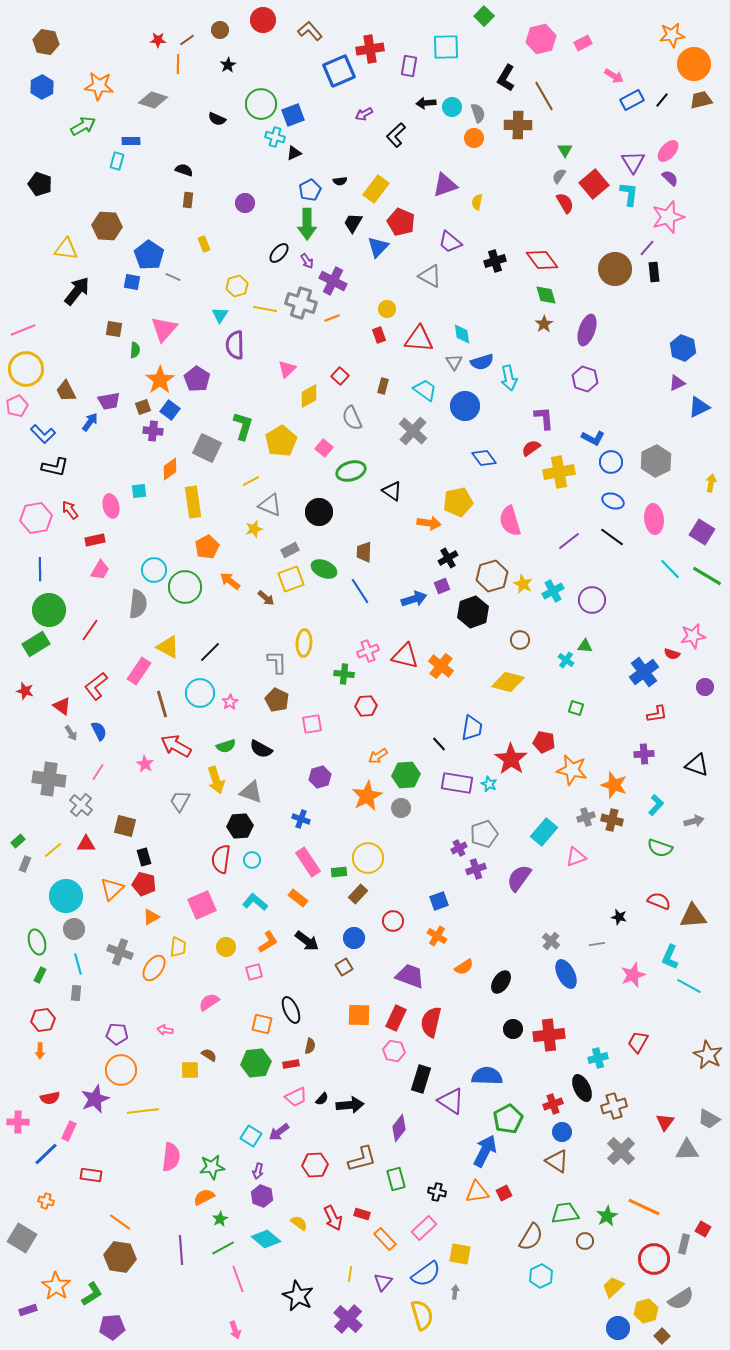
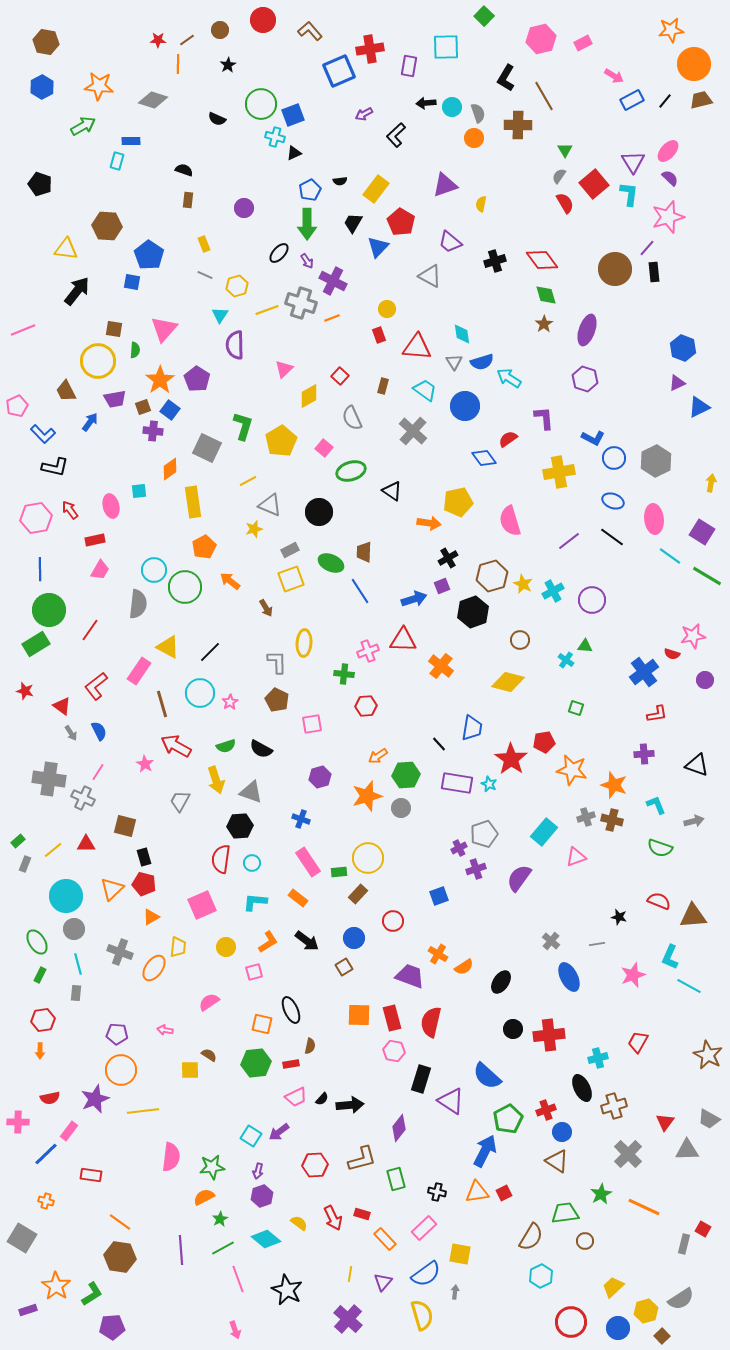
orange star at (672, 35): moved 1 px left, 5 px up
black line at (662, 100): moved 3 px right, 1 px down
yellow semicircle at (477, 202): moved 4 px right, 2 px down
purple circle at (245, 203): moved 1 px left, 5 px down
red pentagon at (401, 222): rotated 8 degrees clockwise
gray line at (173, 277): moved 32 px right, 2 px up
yellow line at (265, 309): moved 2 px right, 1 px down; rotated 30 degrees counterclockwise
red triangle at (419, 339): moved 2 px left, 8 px down
yellow circle at (26, 369): moved 72 px right, 8 px up
pink triangle at (287, 369): moved 3 px left
cyan arrow at (509, 378): rotated 135 degrees clockwise
purple trapezoid at (109, 401): moved 6 px right, 2 px up
red semicircle at (531, 448): moved 23 px left, 9 px up
blue circle at (611, 462): moved 3 px right, 4 px up
yellow line at (251, 481): moved 3 px left
orange pentagon at (207, 547): moved 3 px left
green ellipse at (324, 569): moved 7 px right, 6 px up
cyan line at (670, 569): moved 13 px up; rotated 10 degrees counterclockwise
brown arrow at (266, 598): moved 10 px down; rotated 18 degrees clockwise
red triangle at (405, 656): moved 2 px left, 16 px up; rotated 12 degrees counterclockwise
purple circle at (705, 687): moved 7 px up
red pentagon at (544, 742): rotated 20 degrees counterclockwise
orange star at (367, 796): rotated 12 degrees clockwise
gray cross at (81, 805): moved 2 px right, 7 px up; rotated 15 degrees counterclockwise
cyan L-shape at (656, 805): rotated 65 degrees counterclockwise
cyan circle at (252, 860): moved 3 px down
blue square at (439, 901): moved 5 px up
cyan L-shape at (255, 902): rotated 35 degrees counterclockwise
orange cross at (437, 936): moved 1 px right, 18 px down
green ellipse at (37, 942): rotated 15 degrees counterclockwise
blue ellipse at (566, 974): moved 3 px right, 3 px down
red rectangle at (396, 1018): moved 4 px left; rotated 40 degrees counterclockwise
blue semicircle at (487, 1076): rotated 140 degrees counterclockwise
red cross at (553, 1104): moved 7 px left, 6 px down
pink rectangle at (69, 1131): rotated 12 degrees clockwise
gray cross at (621, 1151): moved 7 px right, 3 px down
purple hexagon at (262, 1196): rotated 20 degrees clockwise
green star at (607, 1216): moved 6 px left, 22 px up
red circle at (654, 1259): moved 83 px left, 63 px down
black star at (298, 1296): moved 11 px left, 6 px up
